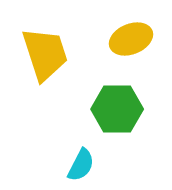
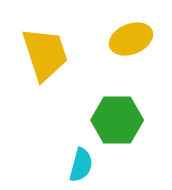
green hexagon: moved 11 px down
cyan semicircle: rotated 12 degrees counterclockwise
